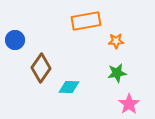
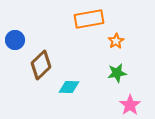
orange rectangle: moved 3 px right, 2 px up
orange star: rotated 28 degrees counterclockwise
brown diamond: moved 3 px up; rotated 12 degrees clockwise
pink star: moved 1 px right, 1 px down
